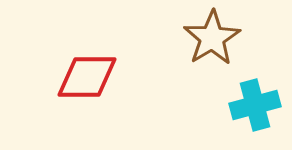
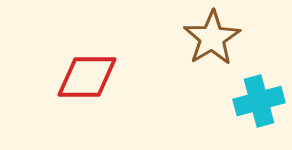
cyan cross: moved 4 px right, 4 px up
